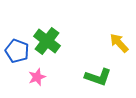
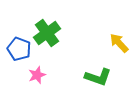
green cross: moved 8 px up; rotated 16 degrees clockwise
blue pentagon: moved 2 px right, 2 px up
pink star: moved 2 px up
